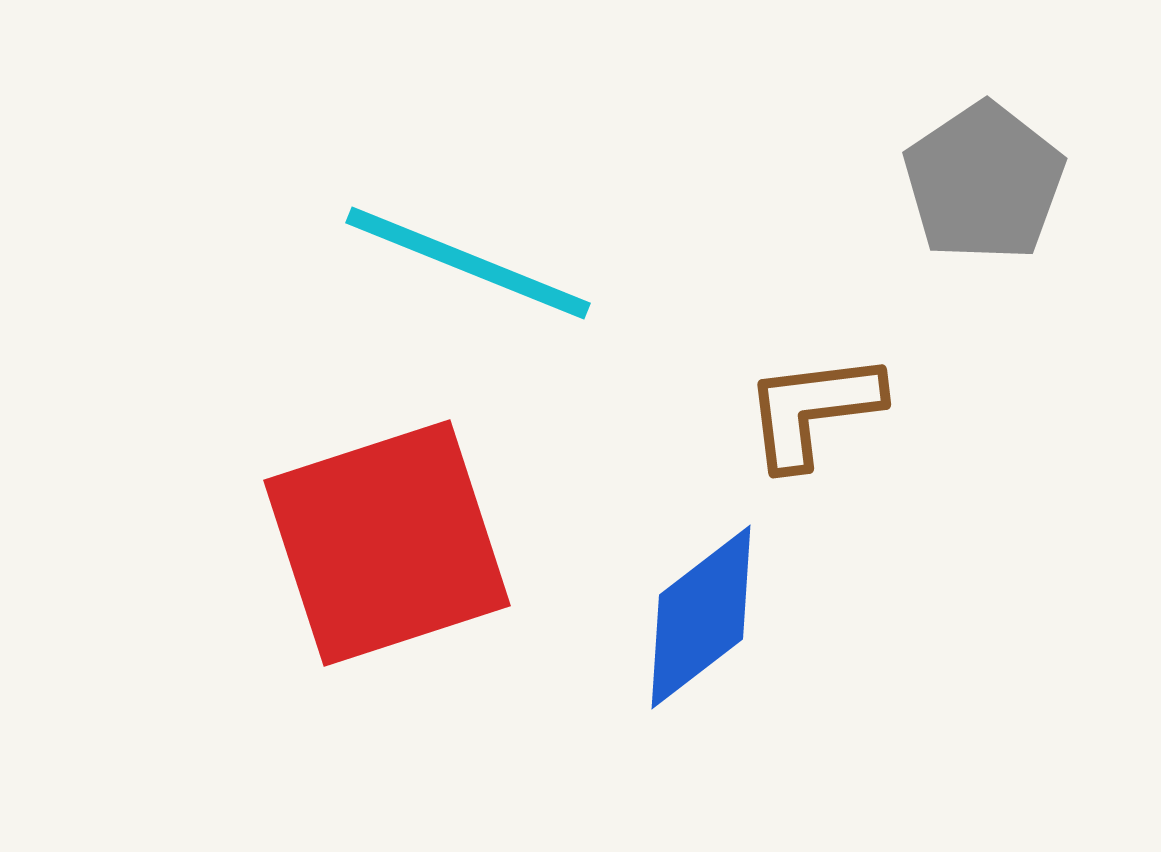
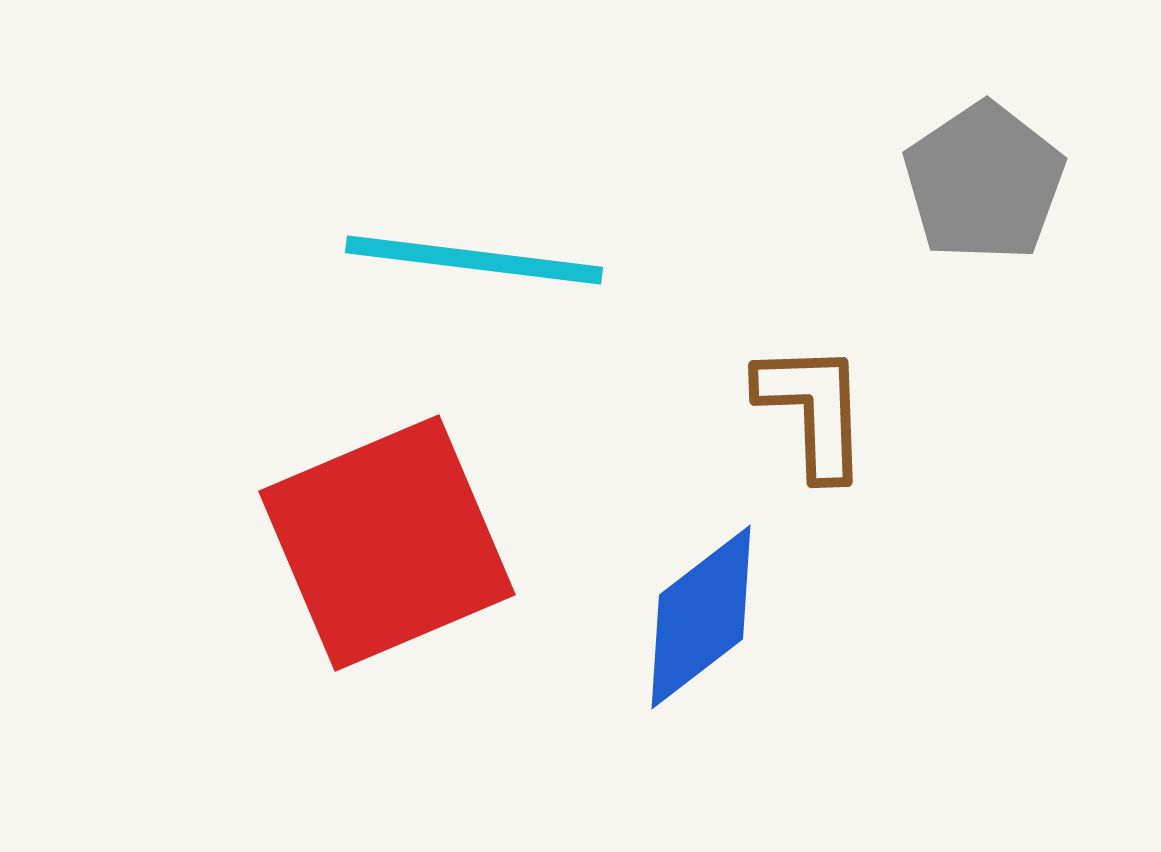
cyan line: moved 6 px right, 3 px up; rotated 15 degrees counterclockwise
brown L-shape: rotated 95 degrees clockwise
red square: rotated 5 degrees counterclockwise
